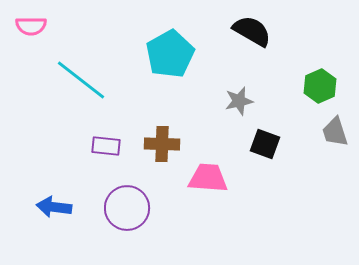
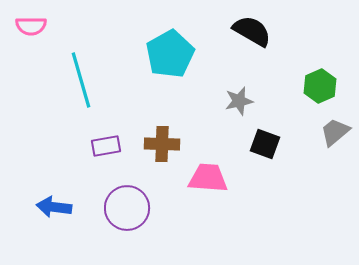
cyan line: rotated 36 degrees clockwise
gray trapezoid: rotated 68 degrees clockwise
purple rectangle: rotated 16 degrees counterclockwise
